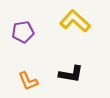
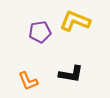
yellow L-shape: rotated 20 degrees counterclockwise
purple pentagon: moved 17 px right
